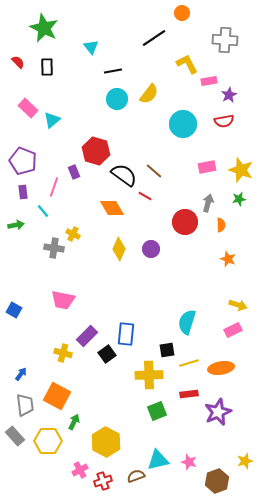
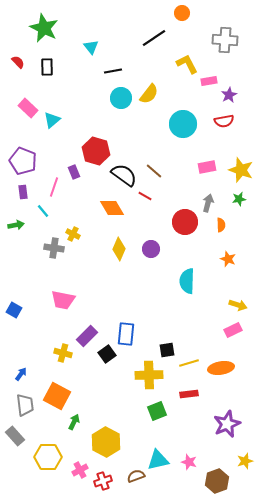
cyan circle at (117, 99): moved 4 px right, 1 px up
cyan semicircle at (187, 322): moved 41 px up; rotated 15 degrees counterclockwise
purple star at (218, 412): moved 9 px right, 12 px down
yellow hexagon at (48, 441): moved 16 px down
